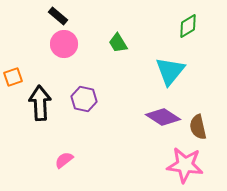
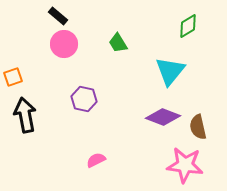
black arrow: moved 15 px left, 12 px down; rotated 8 degrees counterclockwise
purple diamond: rotated 12 degrees counterclockwise
pink semicircle: moved 32 px right; rotated 12 degrees clockwise
